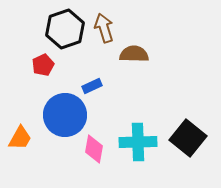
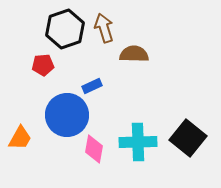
red pentagon: rotated 20 degrees clockwise
blue circle: moved 2 px right
